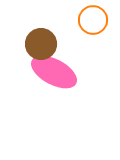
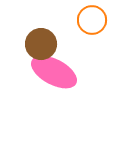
orange circle: moved 1 px left
